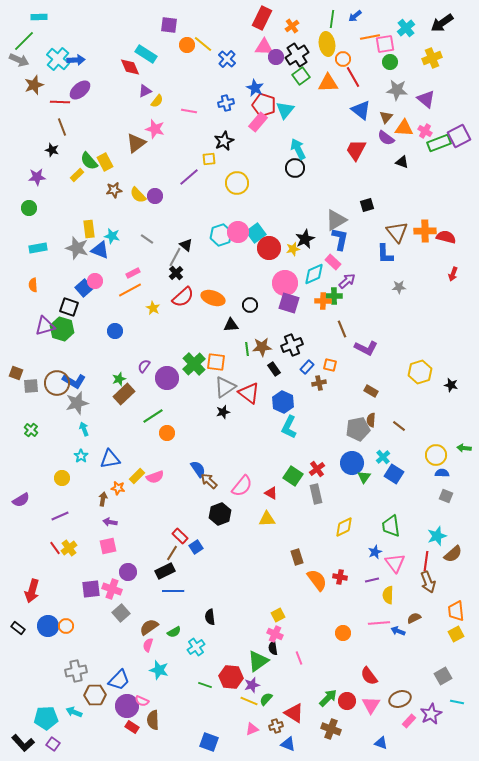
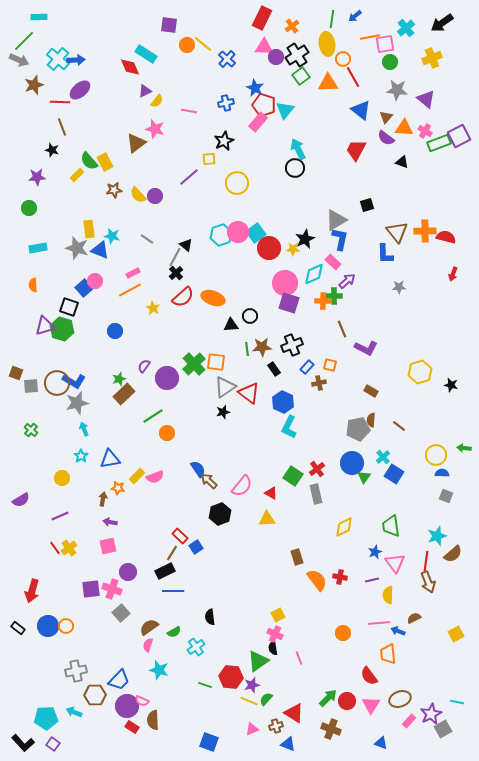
yellow star at (293, 249): rotated 16 degrees clockwise
black circle at (250, 305): moved 11 px down
orange trapezoid at (456, 611): moved 68 px left, 43 px down
gray square at (443, 676): moved 53 px down
